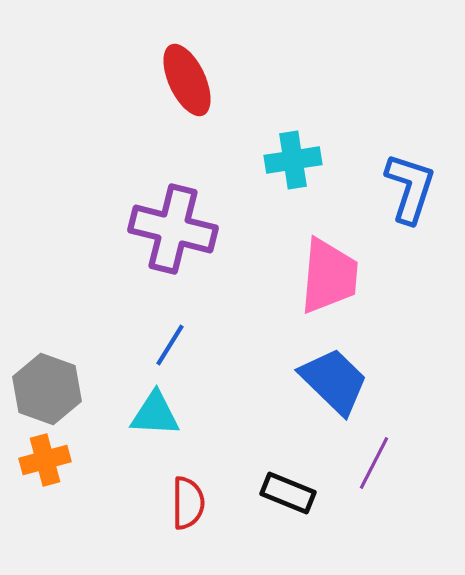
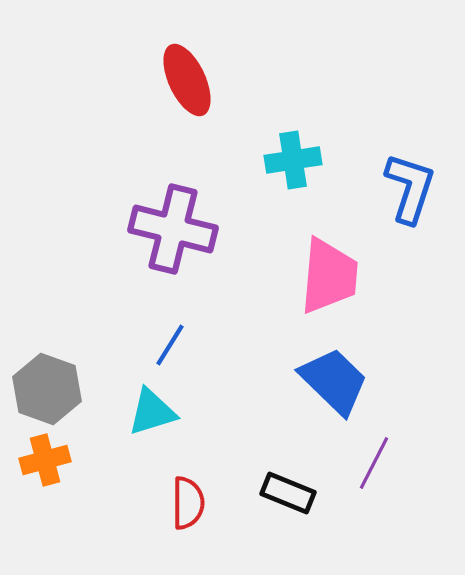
cyan triangle: moved 3 px left, 2 px up; rotated 20 degrees counterclockwise
